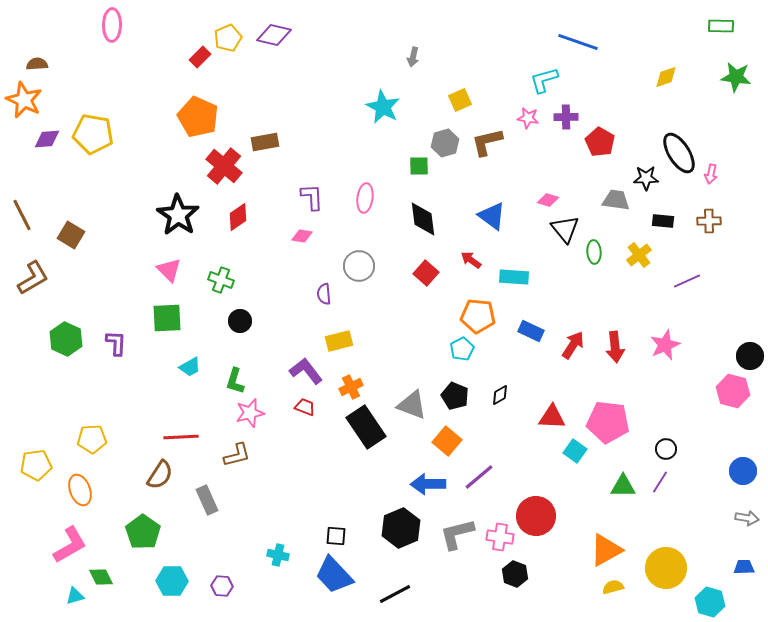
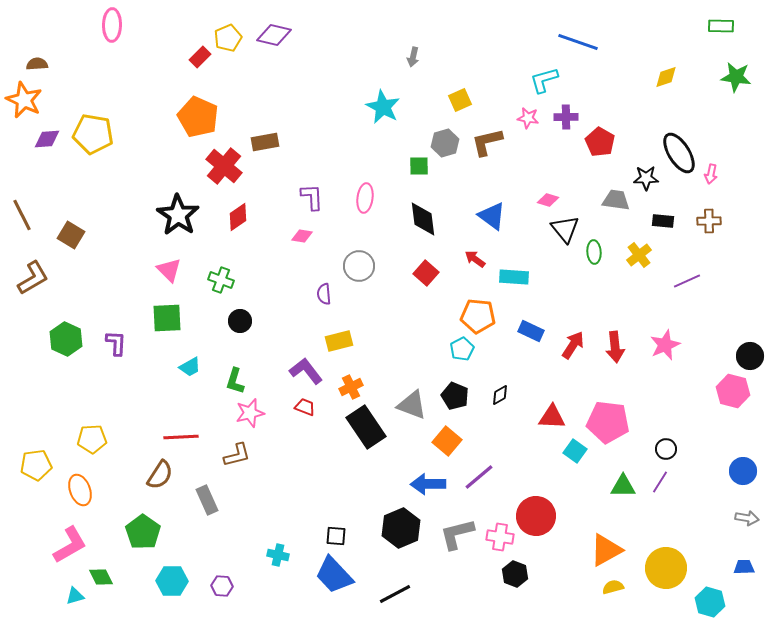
red arrow at (471, 260): moved 4 px right, 1 px up
